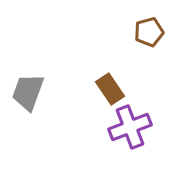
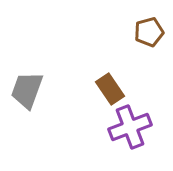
gray trapezoid: moved 1 px left, 2 px up
